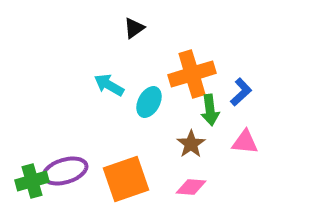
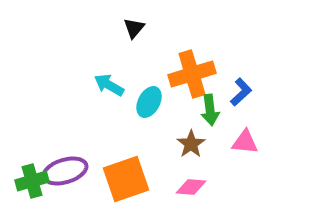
black triangle: rotated 15 degrees counterclockwise
